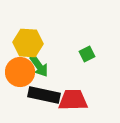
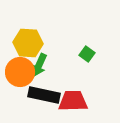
green square: rotated 28 degrees counterclockwise
green arrow: moved 1 px up; rotated 60 degrees clockwise
red trapezoid: moved 1 px down
